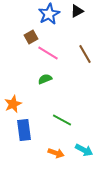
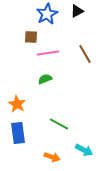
blue star: moved 2 px left
brown square: rotated 32 degrees clockwise
pink line: rotated 40 degrees counterclockwise
orange star: moved 4 px right; rotated 18 degrees counterclockwise
green line: moved 3 px left, 4 px down
blue rectangle: moved 6 px left, 3 px down
orange arrow: moved 4 px left, 4 px down
